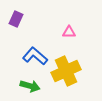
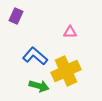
purple rectangle: moved 3 px up
pink triangle: moved 1 px right
green arrow: moved 9 px right
